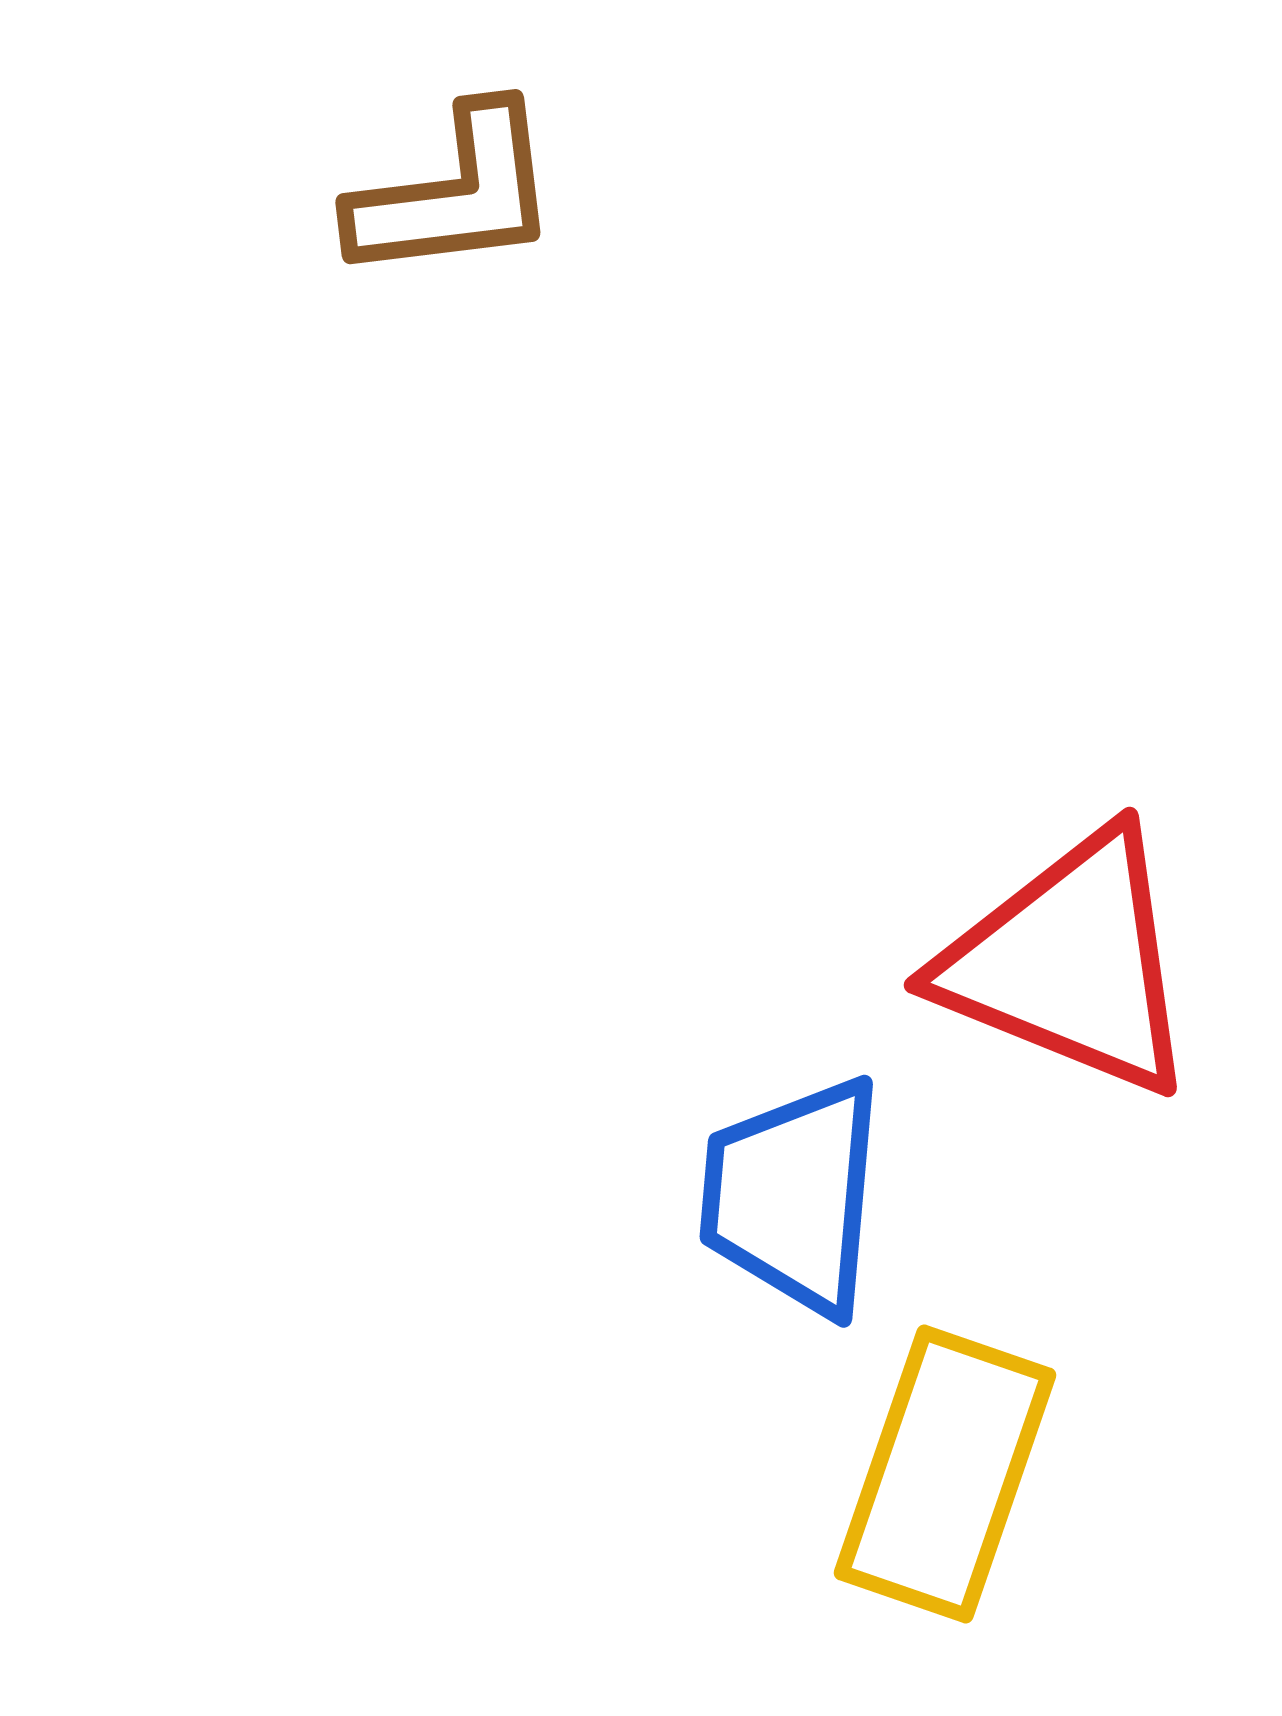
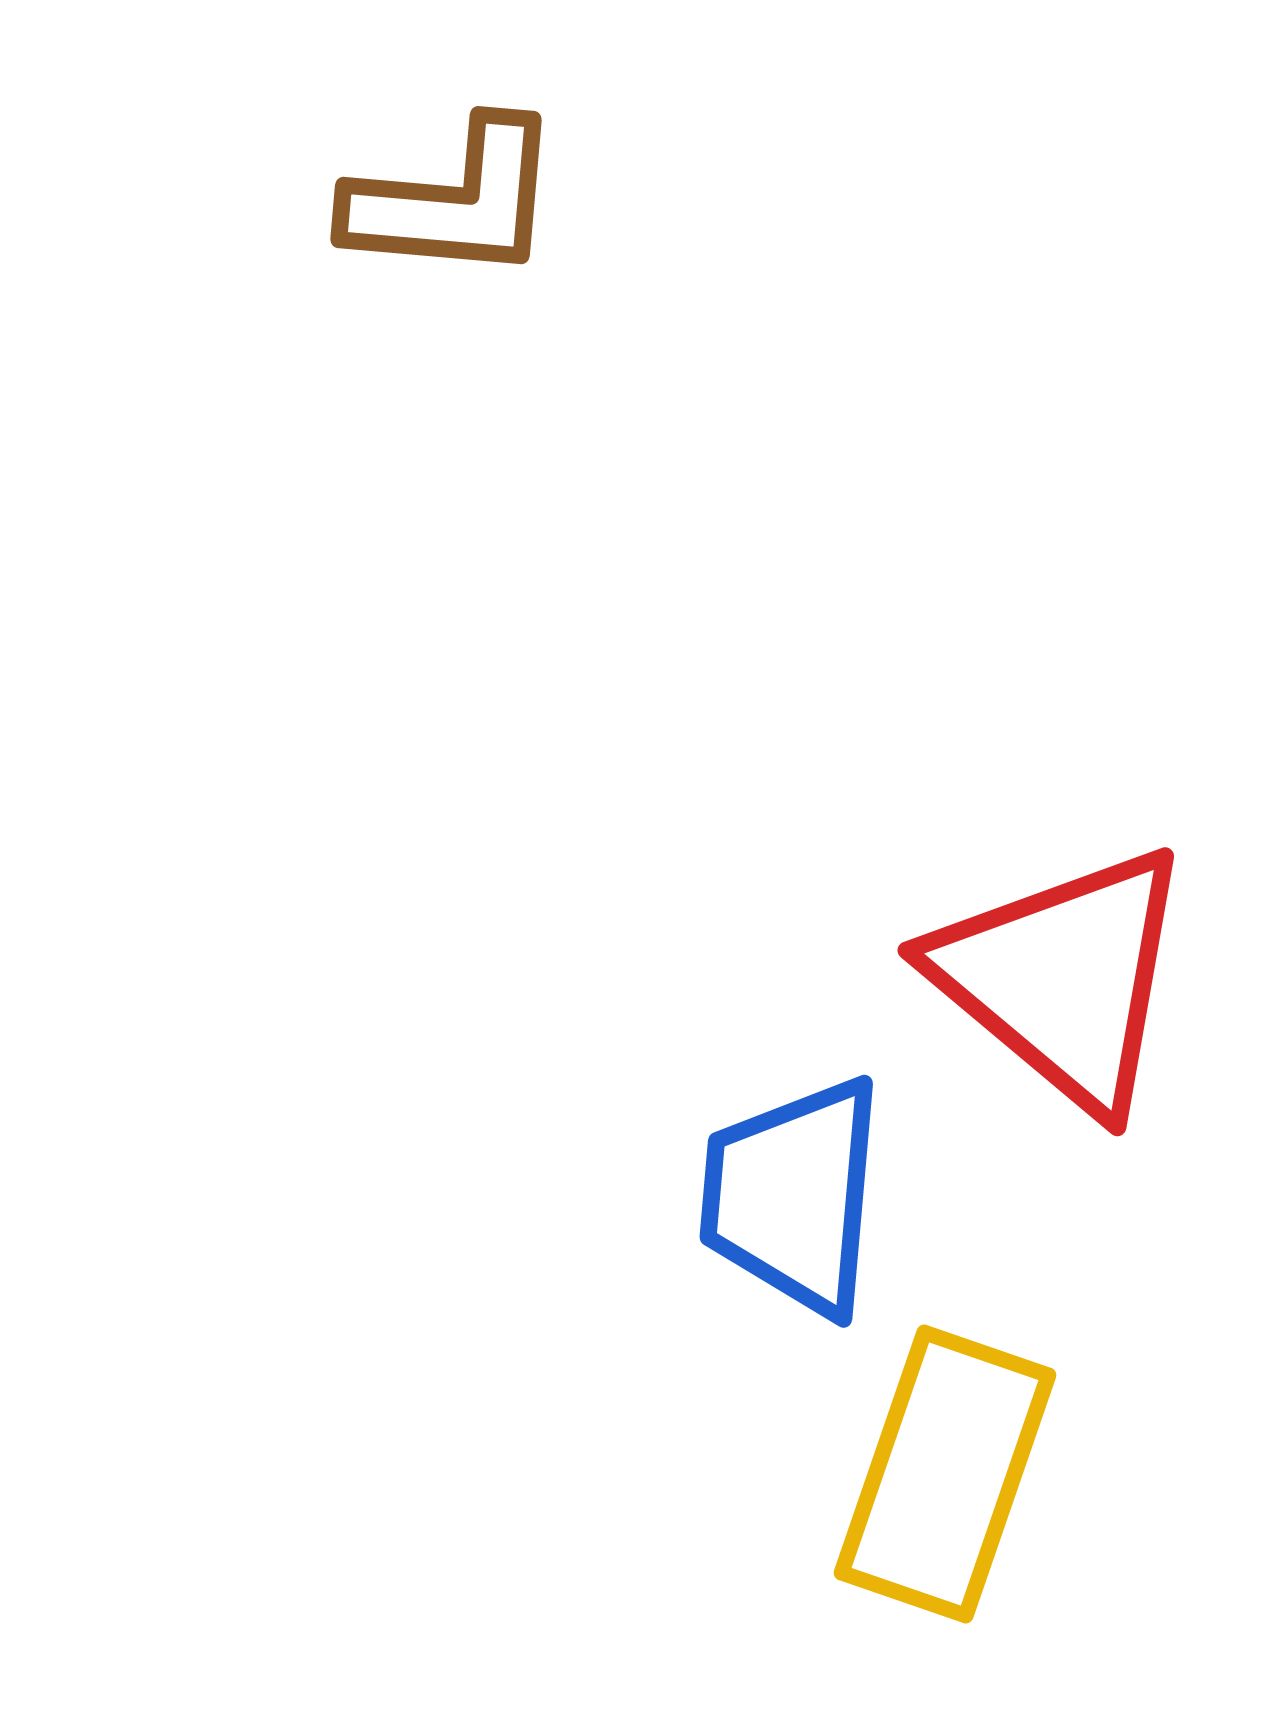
brown L-shape: moved 1 px left, 7 px down; rotated 12 degrees clockwise
red triangle: moved 7 px left, 15 px down; rotated 18 degrees clockwise
